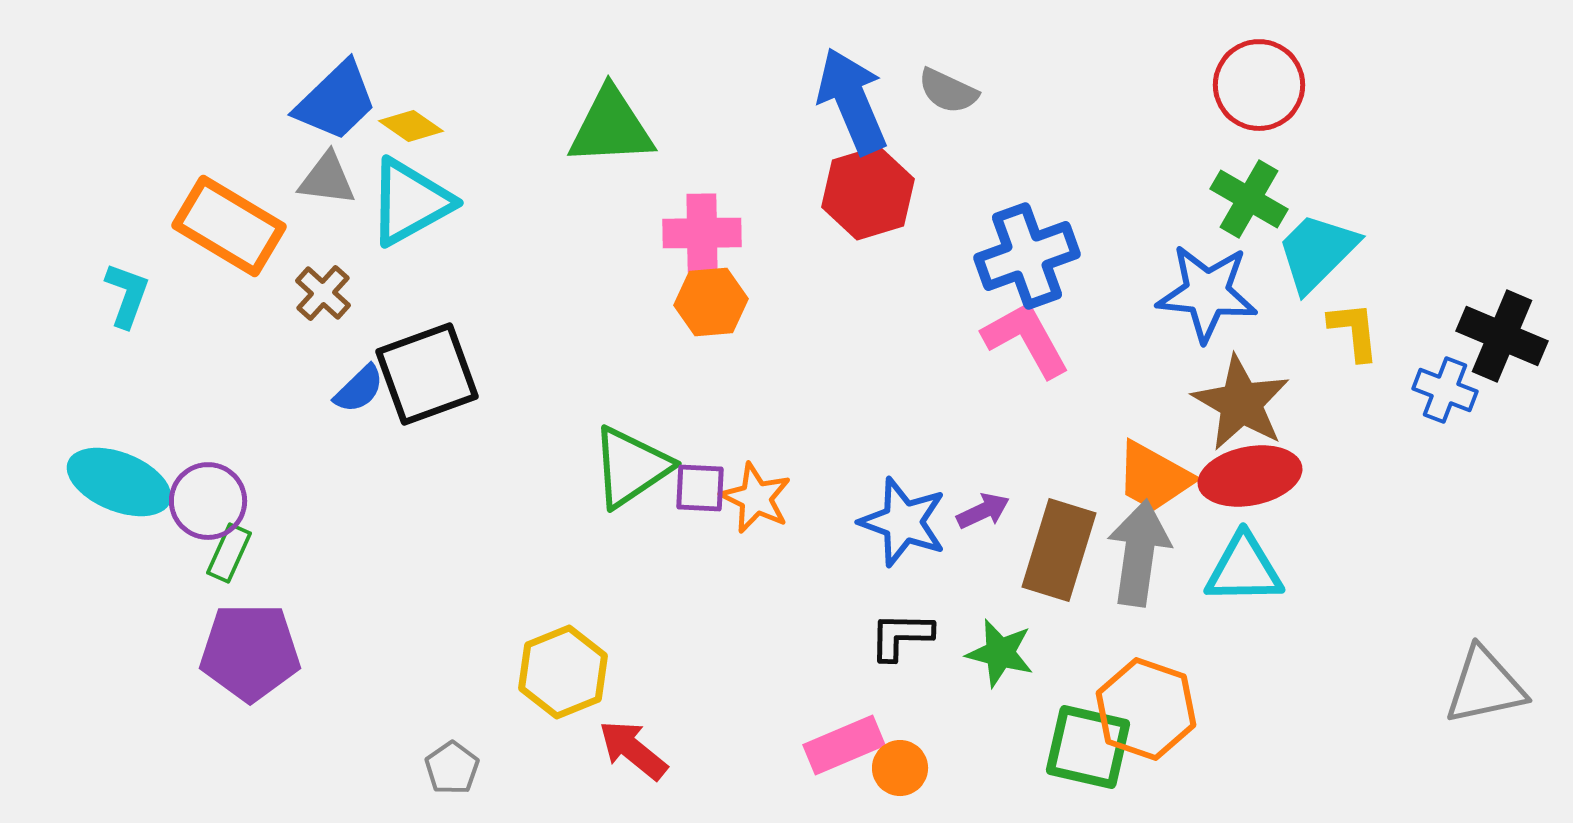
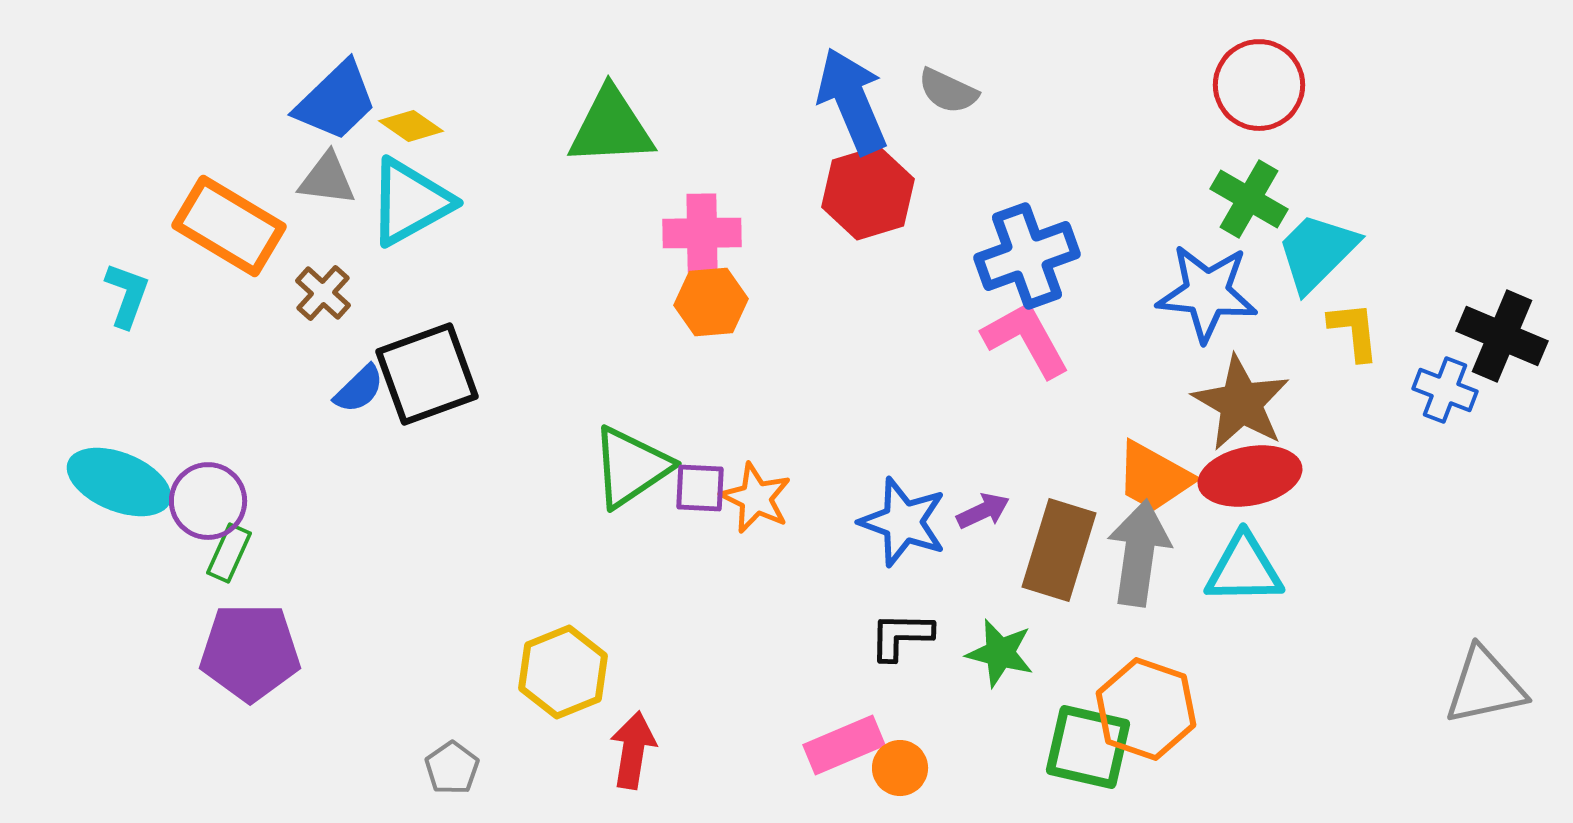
red arrow at (633, 750): rotated 60 degrees clockwise
